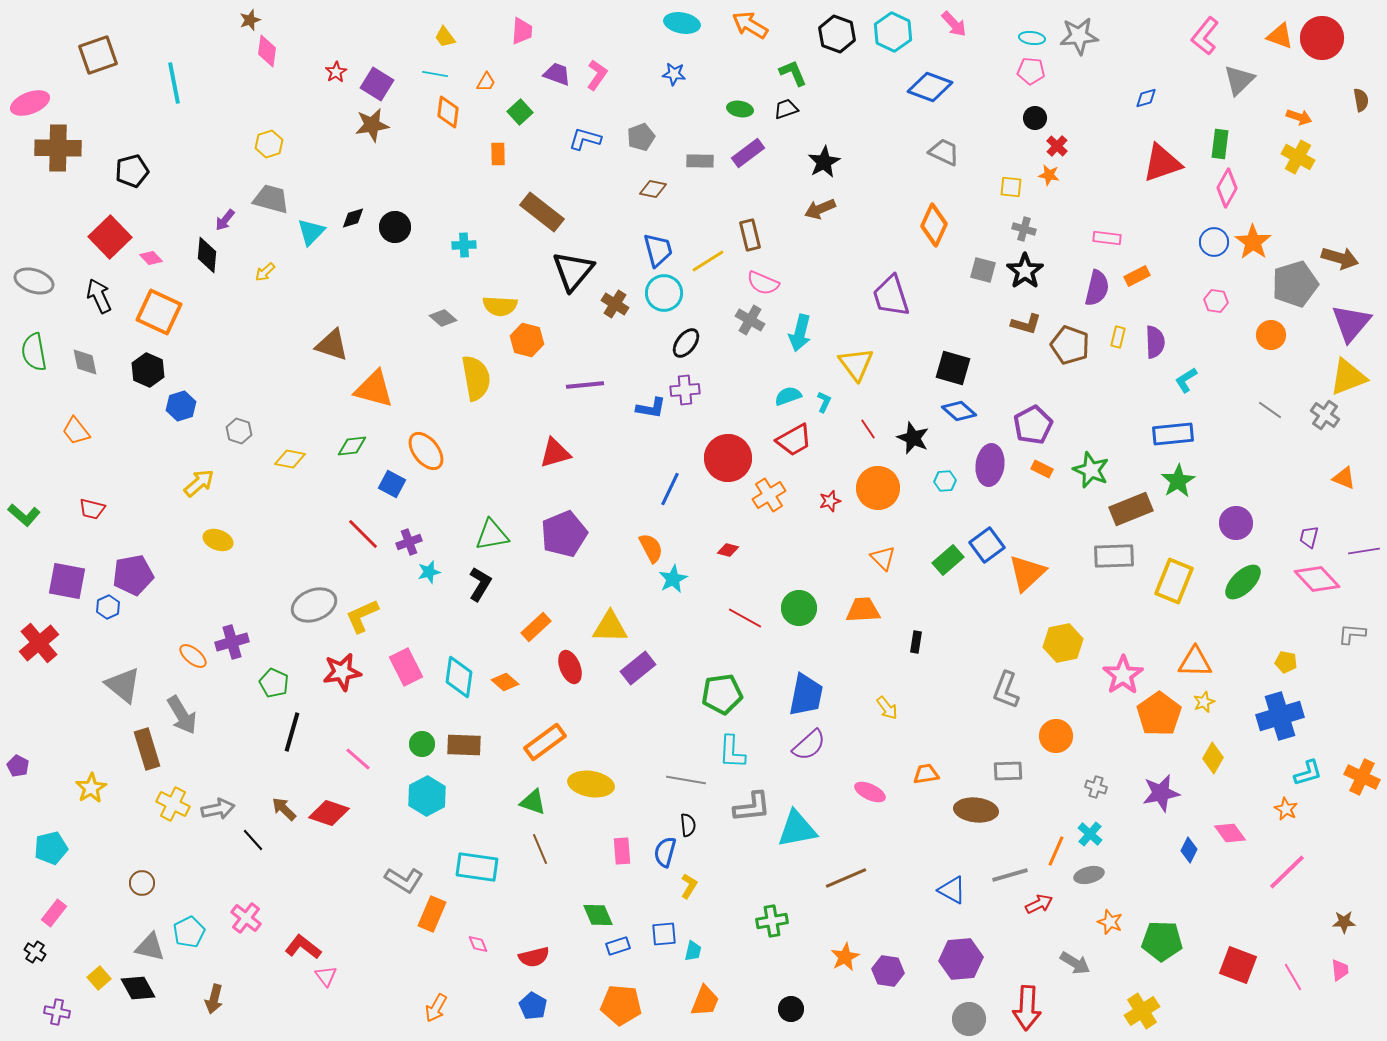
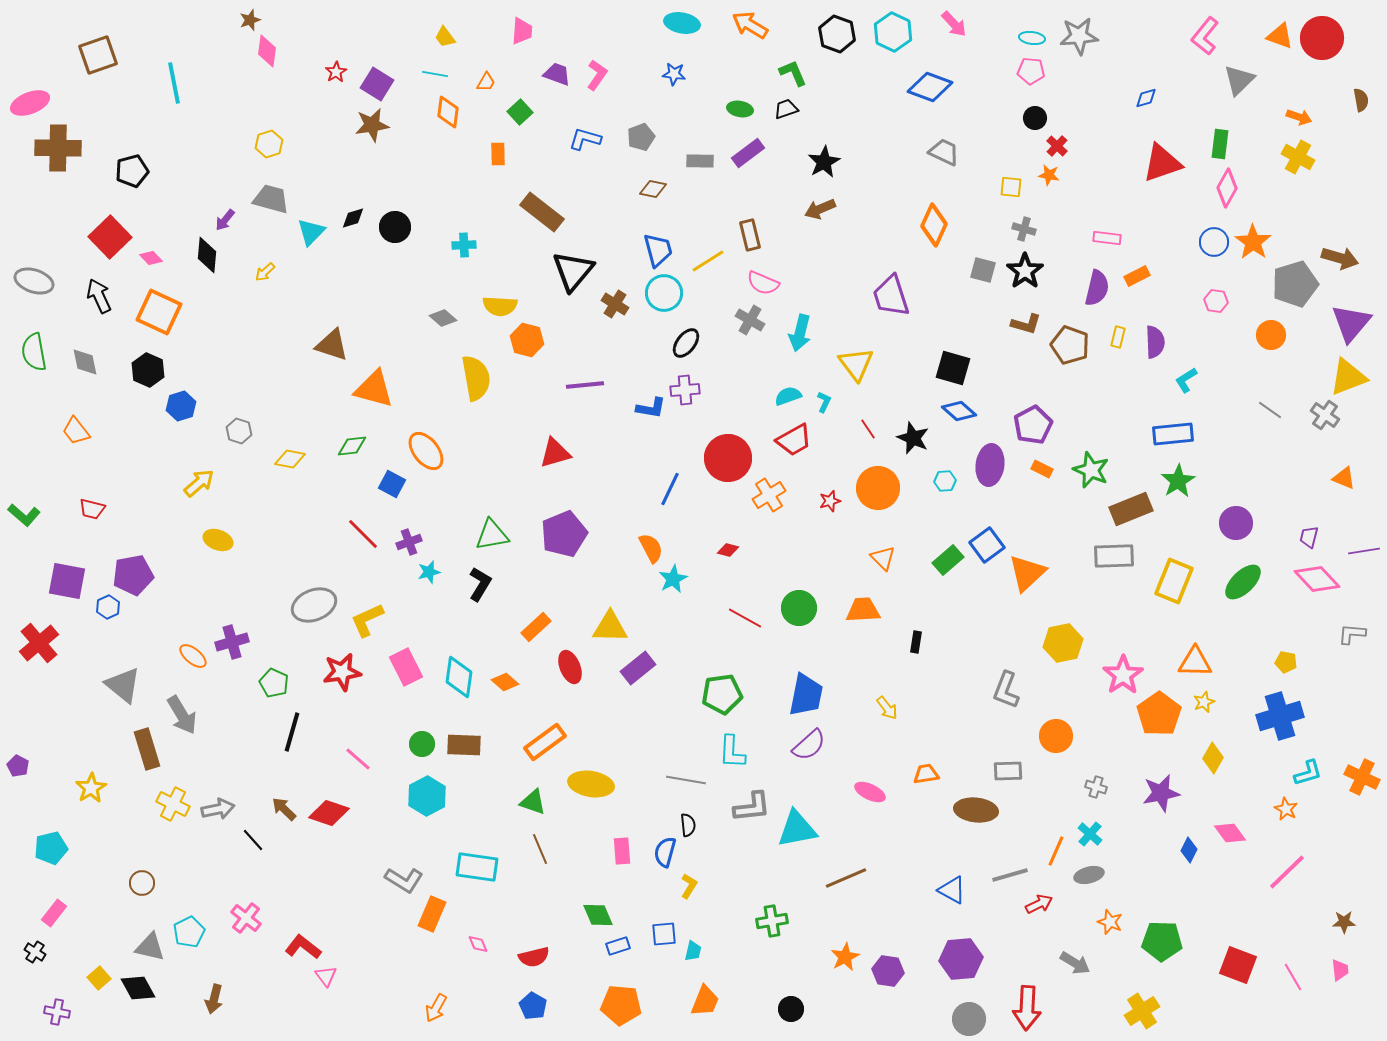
yellow L-shape at (362, 616): moved 5 px right, 4 px down
